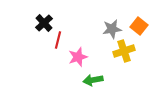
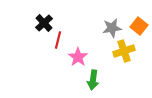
gray star: moved 1 px up
pink star: rotated 18 degrees counterclockwise
green arrow: rotated 72 degrees counterclockwise
